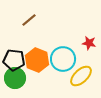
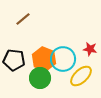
brown line: moved 6 px left, 1 px up
red star: moved 1 px right, 6 px down
orange hexagon: moved 7 px right, 1 px up
green circle: moved 25 px right
